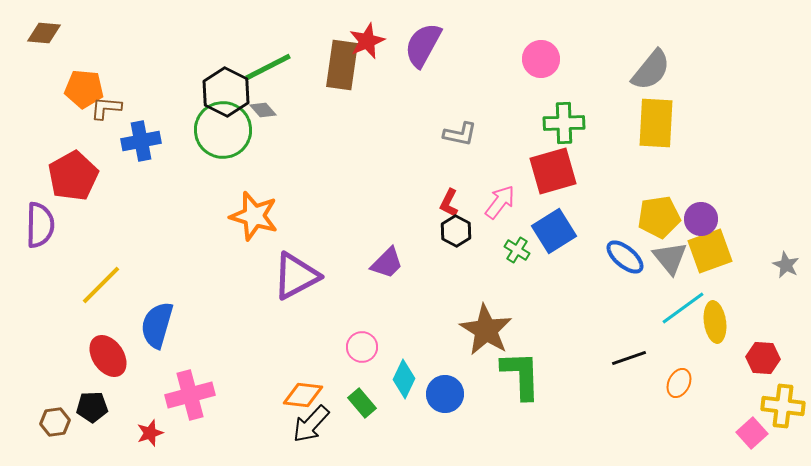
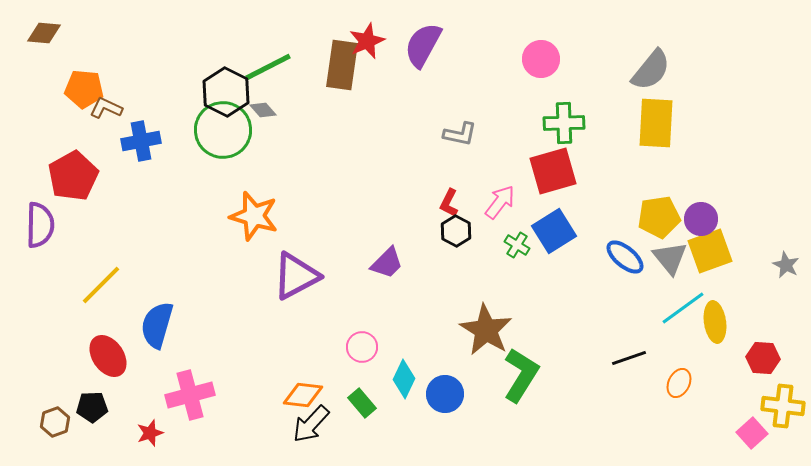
brown L-shape at (106, 108): rotated 20 degrees clockwise
green cross at (517, 250): moved 5 px up
green L-shape at (521, 375): rotated 34 degrees clockwise
brown hexagon at (55, 422): rotated 12 degrees counterclockwise
